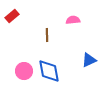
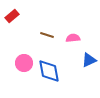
pink semicircle: moved 18 px down
brown line: rotated 72 degrees counterclockwise
pink circle: moved 8 px up
